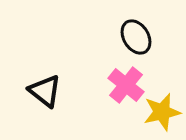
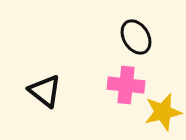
pink cross: rotated 33 degrees counterclockwise
yellow star: moved 1 px right
